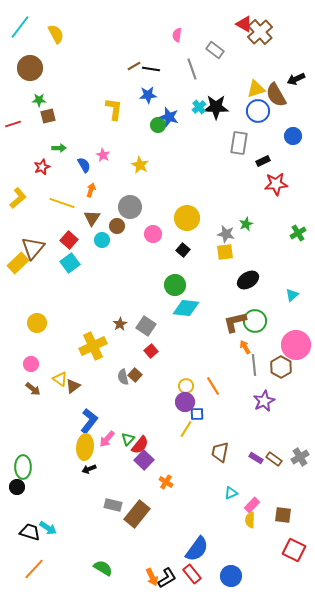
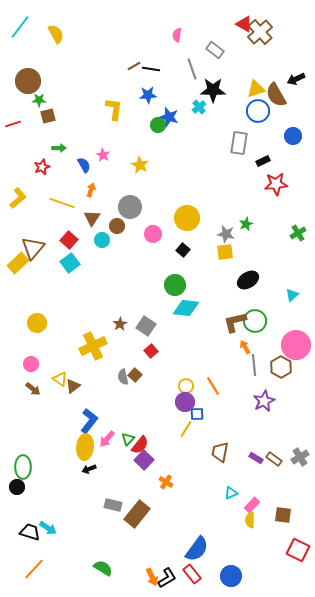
brown circle at (30, 68): moved 2 px left, 13 px down
black star at (216, 107): moved 3 px left, 17 px up
red square at (294, 550): moved 4 px right
